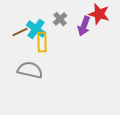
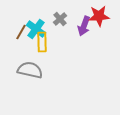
red star: moved 2 px down; rotated 20 degrees counterclockwise
brown line: moved 1 px right; rotated 35 degrees counterclockwise
